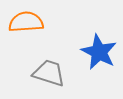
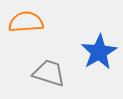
blue star: rotated 15 degrees clockwise
